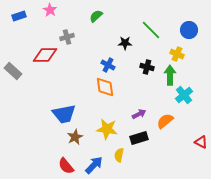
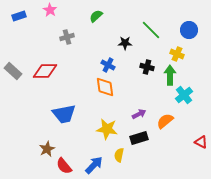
red diamond: moved 16 px down
brown star: moved 28 px left, 12 px down
red semicircle: moved 2 px left
